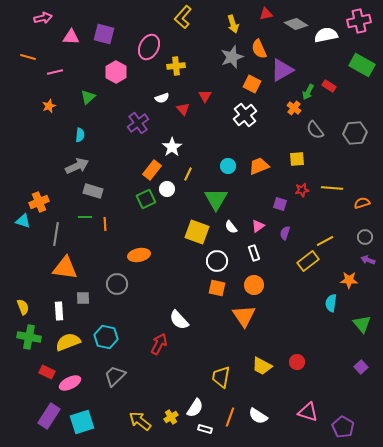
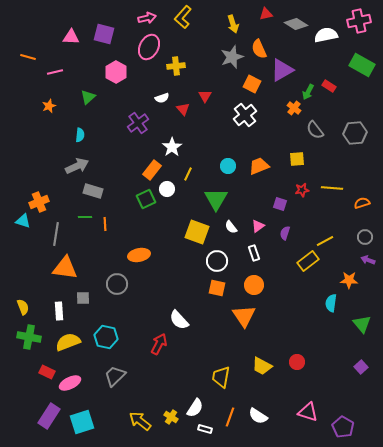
pink arrow at (43, 18): moved 104 px right
yellow cross at (171, 417): rotated 24 degrees counterclockwise
